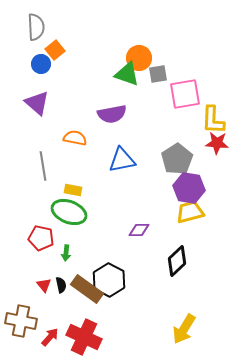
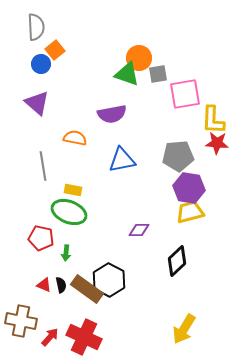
gray pentagon: moved 1 px right, 3 px up; rotated 28 degrees clockwise
red triangle: rotated 28 degrees counterclockwise
